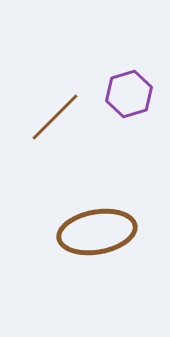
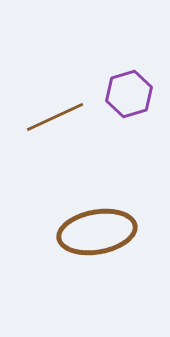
brown line: rotated 20 degrees clockwise
